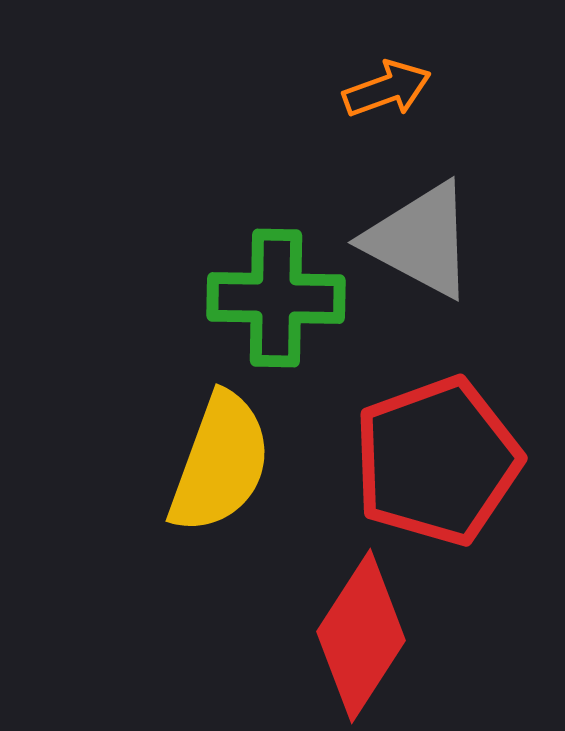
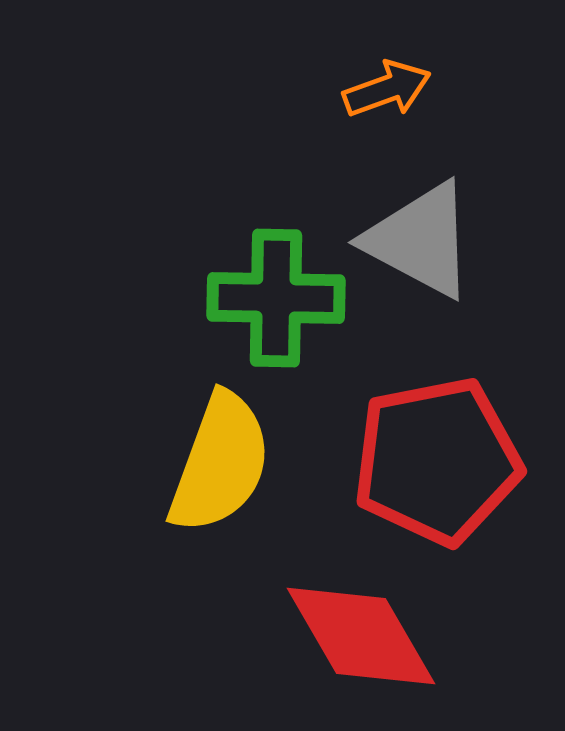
red pentagon: rotated 9 degrees clockwise
red diamond: rotated 63 degrees counterclockwise
